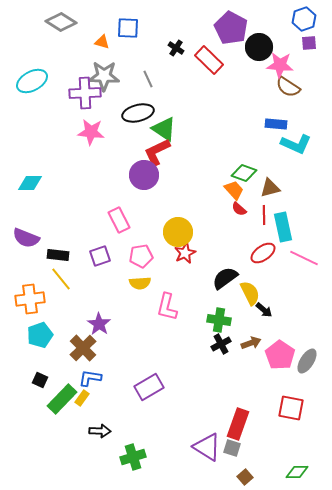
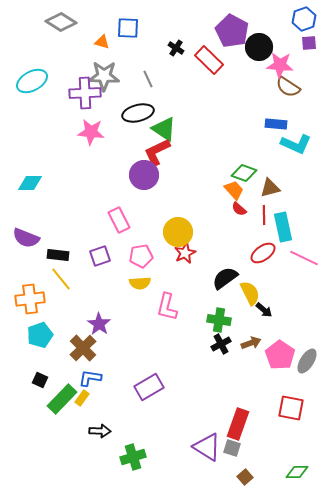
purple pentagon at (231, 28): moved 1 px right, 3 px down
